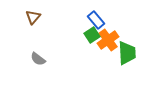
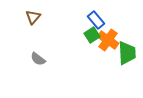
orange cross: rotated 20 degrees counterclockwise
